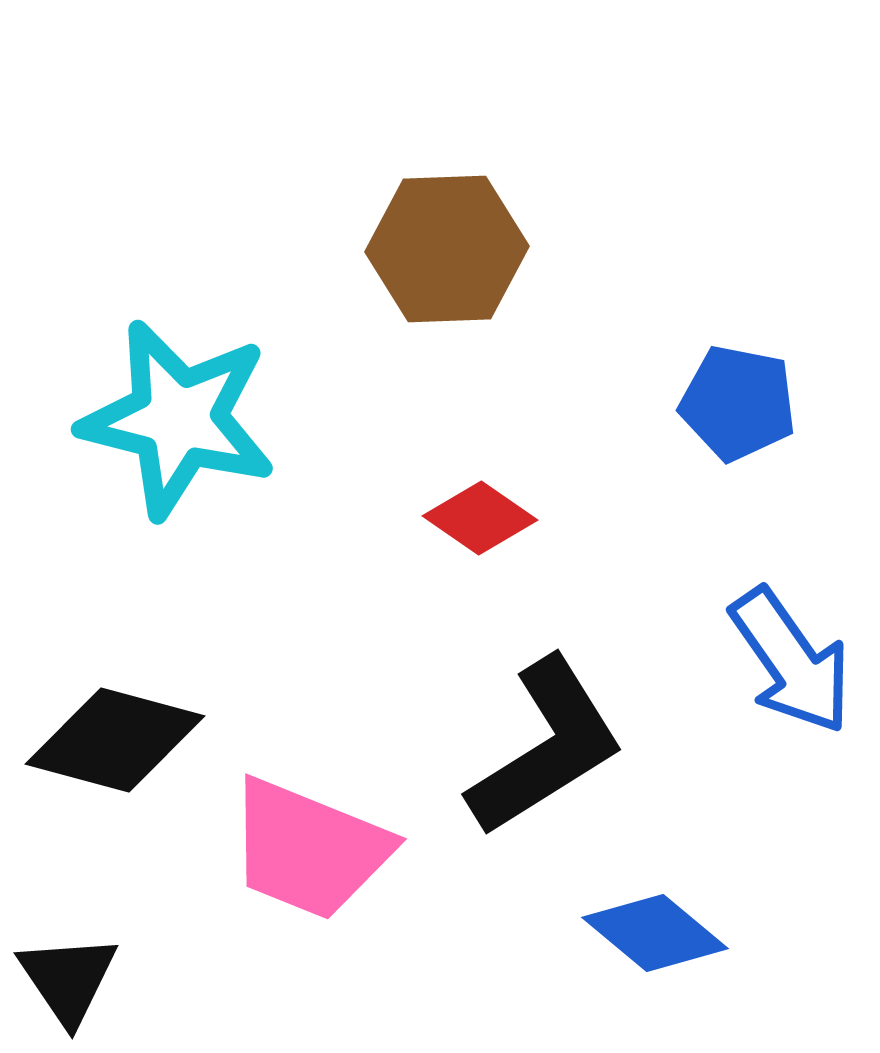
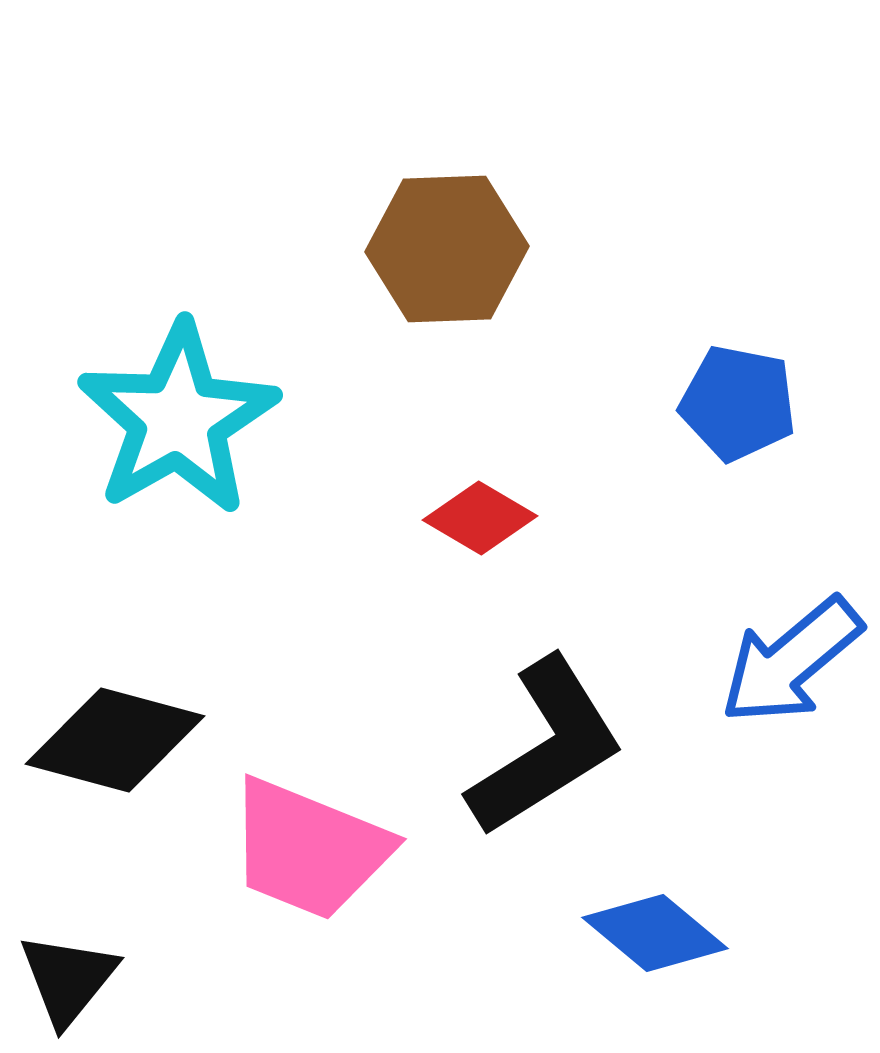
cyan star: rotated 28 degrees clockwise
red diamond: rotated 4 degrees counterclockwise
blue arrow: rotated 85 degrees clockwise
black triangle: rotated 13 degrees clockwise
